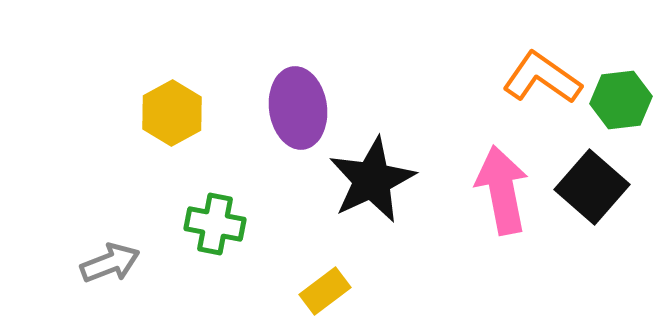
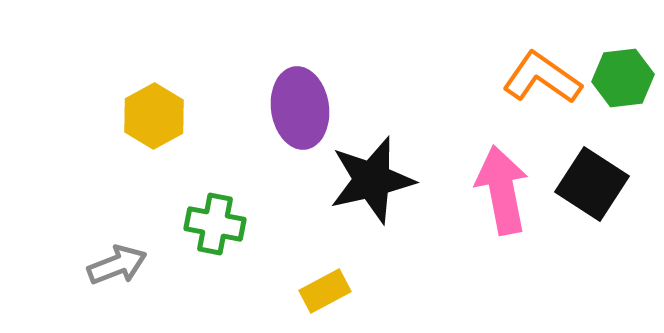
green hexagon: moved 2 px right, 22 px up
purple ellipse: moved 2 px right
yellow hexagon: moved 18 px left, 3 px down
black star: rotated 12 degrees clockwise
black square: moved 3 px up; rotated 8 degrees counterclockwise
gray arrow: moved 7 px right, 2 px down
yellow rectangle: rotated 9 degrees clockwise
